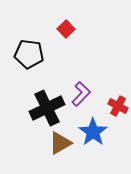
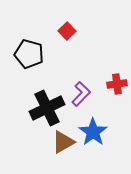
red square: moved 1 px right, 2 px down
black pentagon: rotated 8 degrees clockwise
red cross: moved 1 px left, 22 px up; rotated 36 degrees counterclockwise
brown triangle: moved 3 px right, 1 px up
